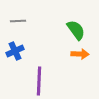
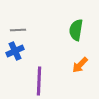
gray line: moved 9 px down
green semicircle: rotated 135 degrees counterclockwise
orange arrow: moved 11 px down; rotated 132 degrees clockwise
